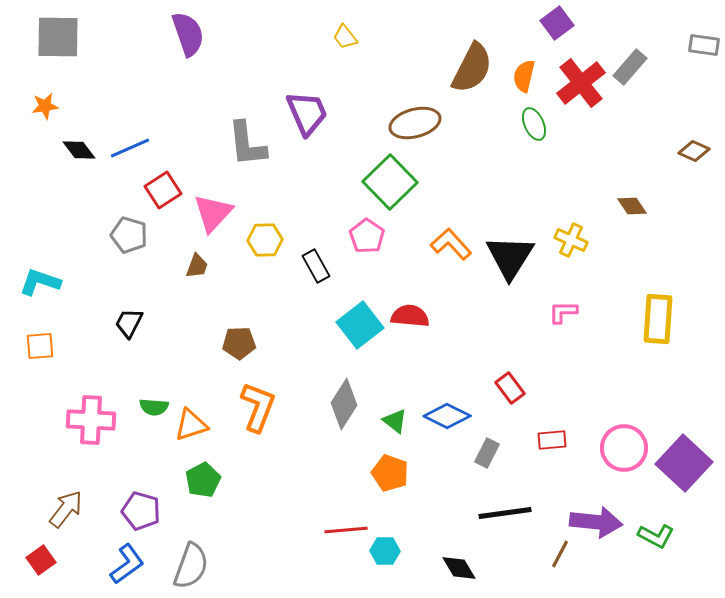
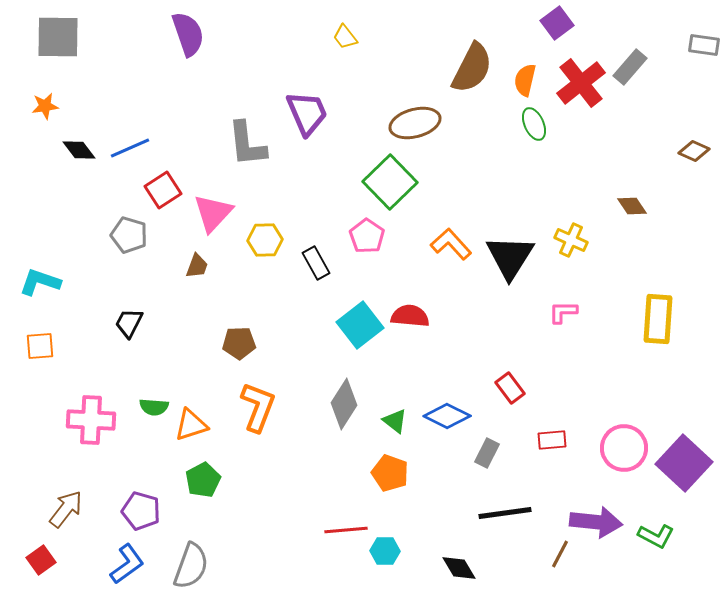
orange semicircle at (524, 76): moved 1 px right, 4 px down
black rectangle at (316, 266): moved 3 px up
